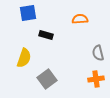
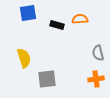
black rectangle: moved 11 px right, 10 px up
yellow semicircle: rotated 36 degrees counterclockwise
gray square: rotated 30 degrees clockwise
